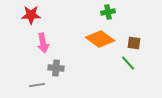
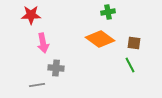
green line: moved 2 px right, 2 px down; rotated 14 degrees clockwise
